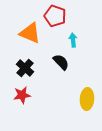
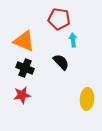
red pentagon: moved 4 px right, 3 px down; rotated 10 degrees counterclockwise
orange triangle: moved 6 px left, 8 px down
black cross: rotated 18 degrees counterclockwise
